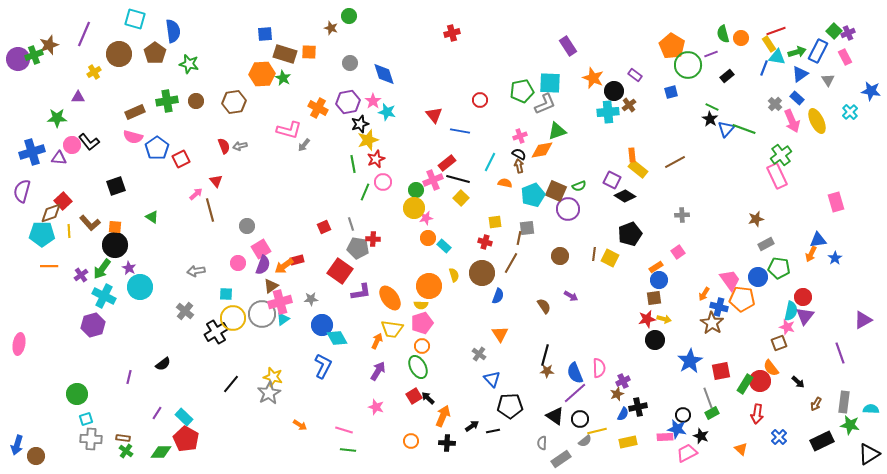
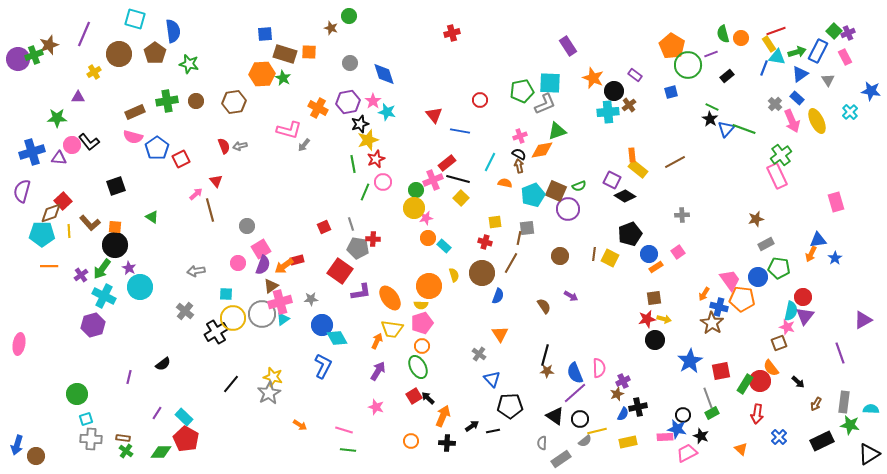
blue circle at (659, 280): moved 10 px left, 26 px up
